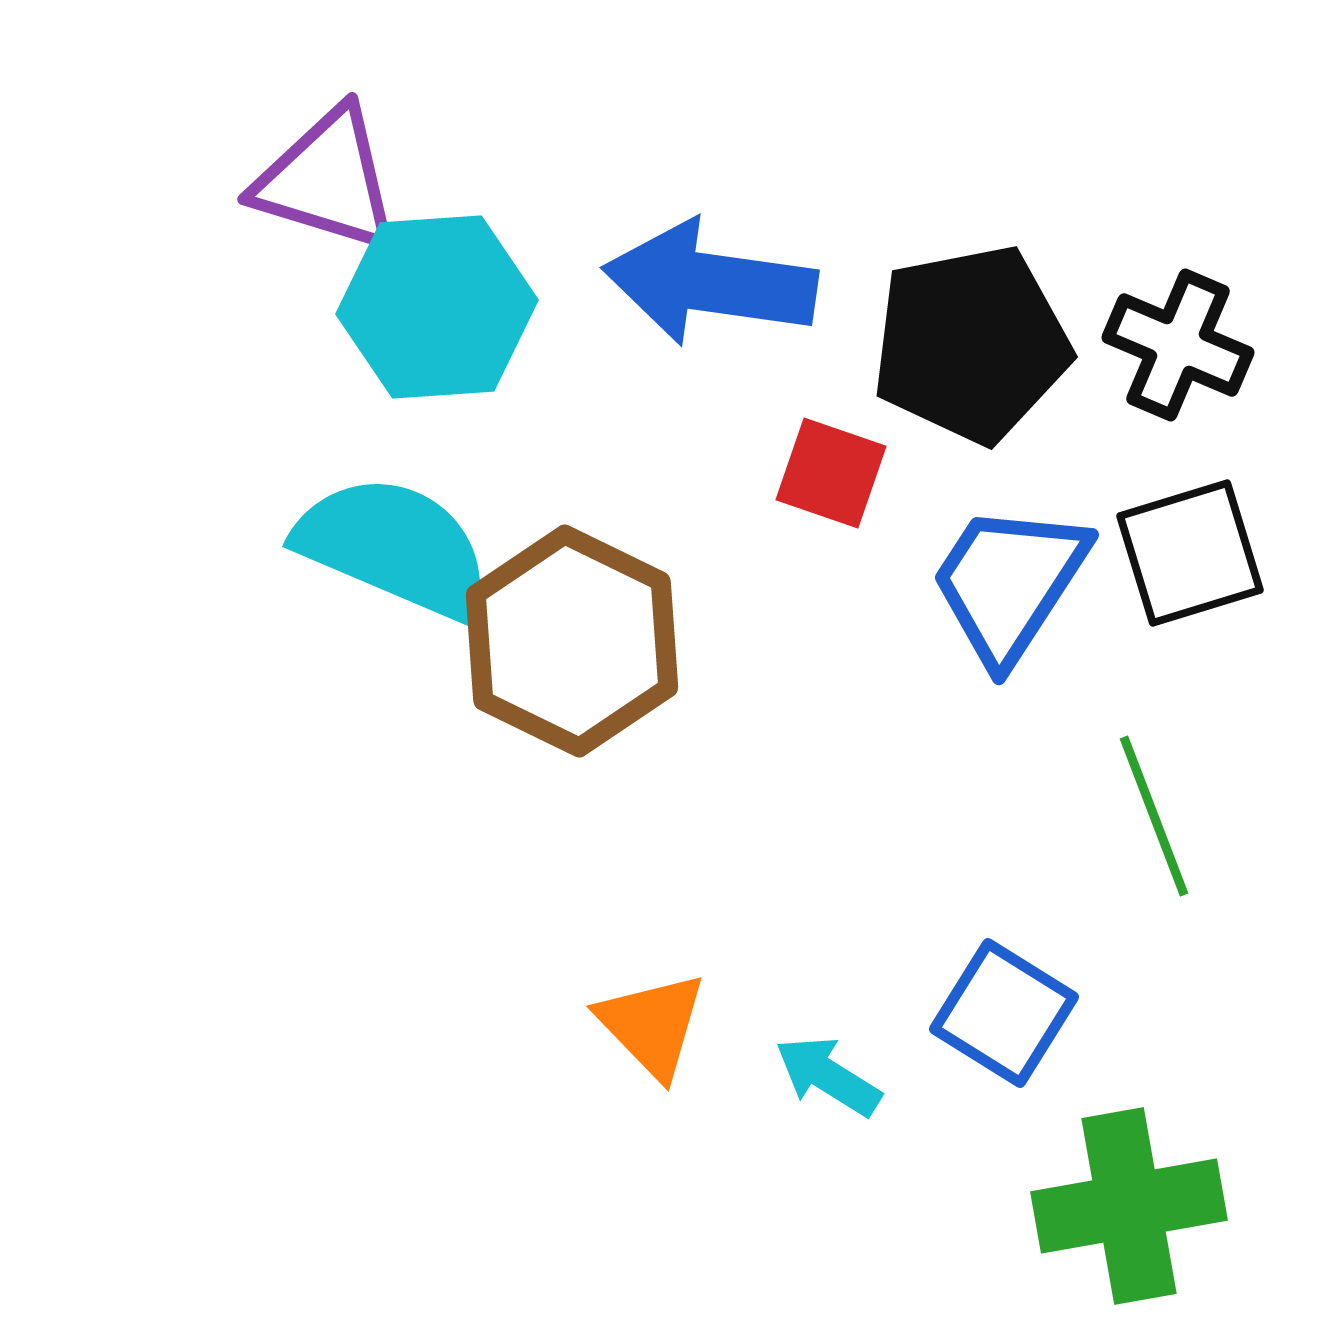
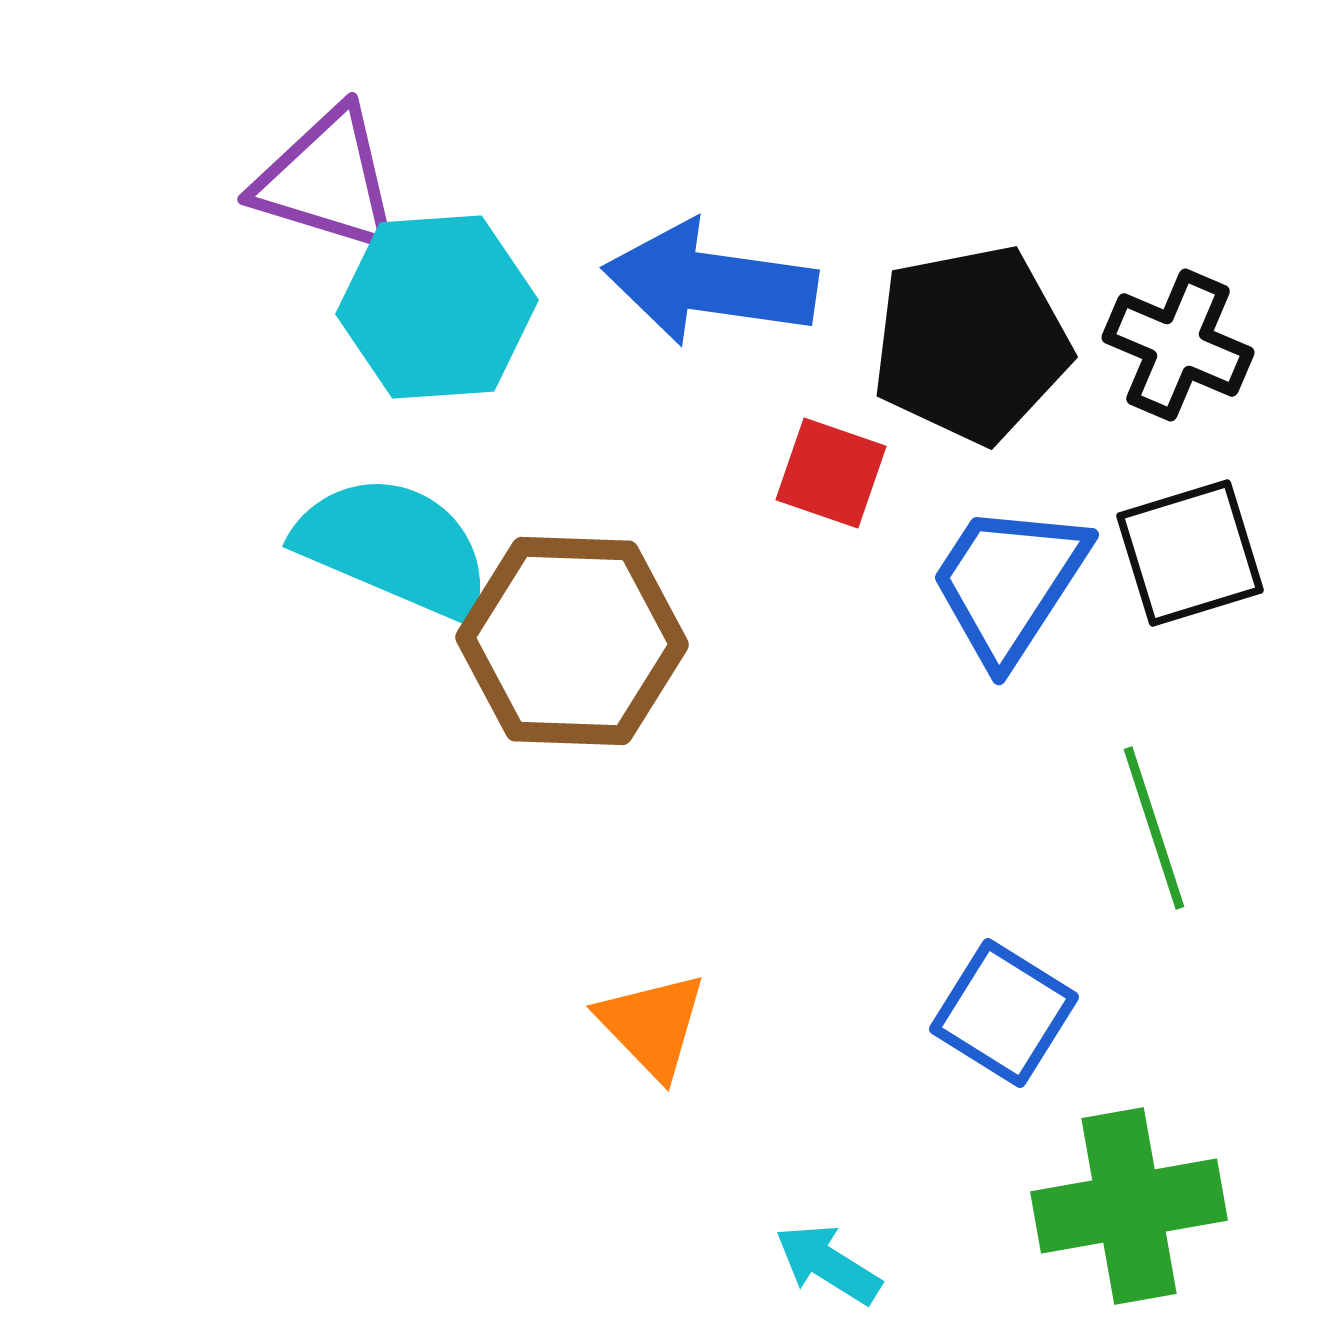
brown hexagon: rotated 24 degrees counterclockwise
green line: moved 12 px down; rotated 3 degrees clockwise
cyan arrow: moved 188 px down
